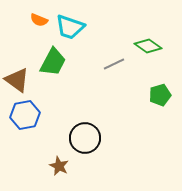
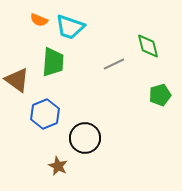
green diamond: rotated 40 degrees clockwise
green trapezoid: rotated 24 degrees counterclockwise
blue hexagon: moved 20 px right, 1 px up; rotated 12 degrees counterclockwise
brown star: moved 1 px left
